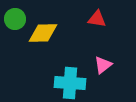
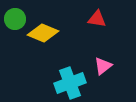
yellow diamond: rotated 24 degrees clockwise
pink triangle: moved 1 px down
cyan cross: rotated 24 degrees counterclockwise
